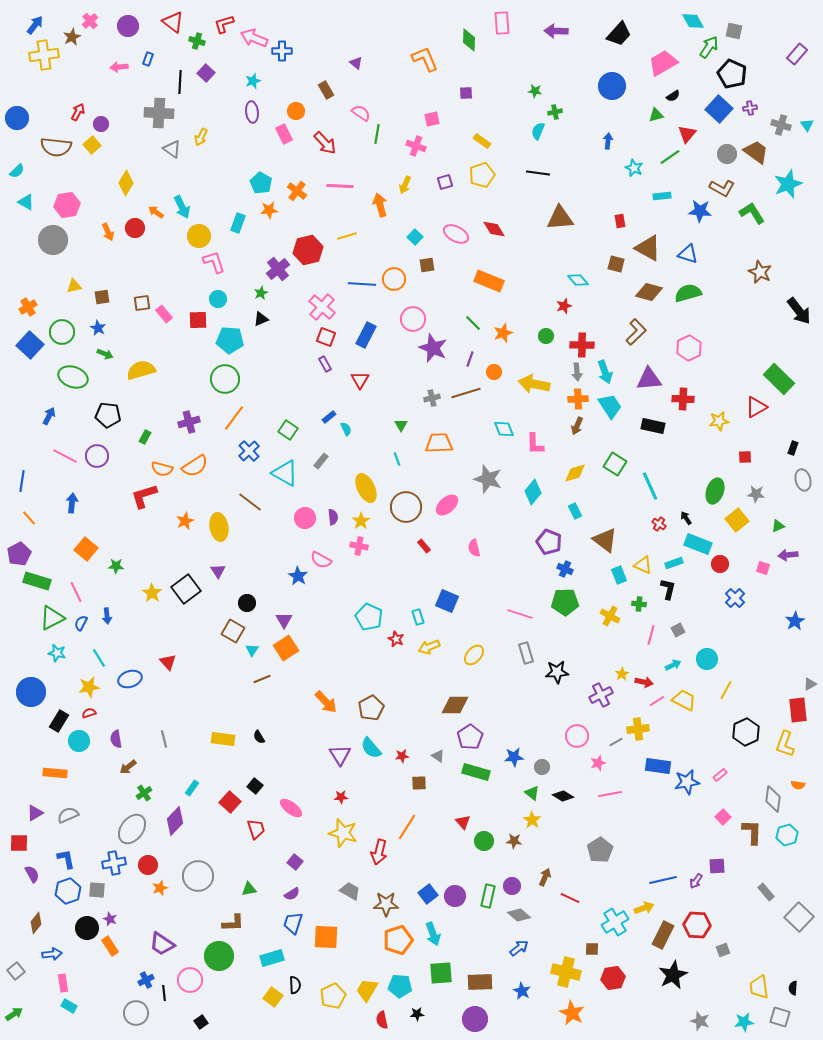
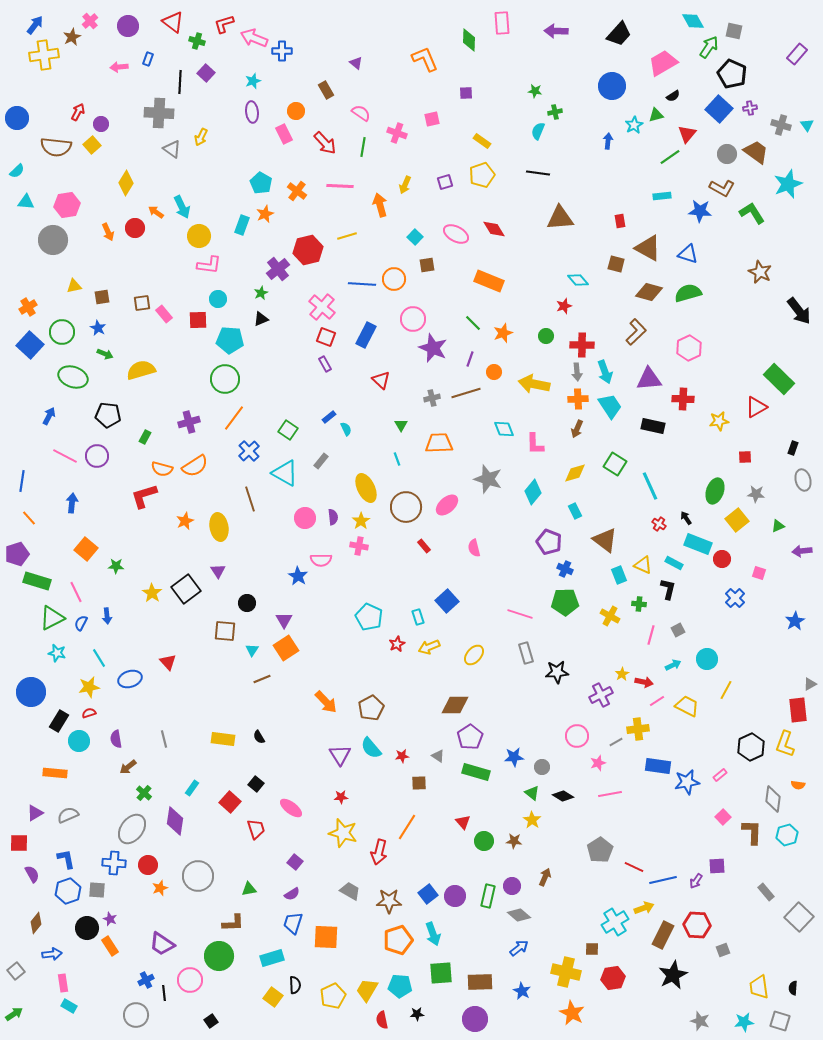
green line at (377, 134): moved 14 px left, 13 px down
pink cross at (416, 146): moved 19 px left, 13 px up
cyan star at (634, 168): moved 43 px up; rotated 18 degrees clockwise
cyan triangle at (26, 202): rotated 24 degrees counterclockwise
orange star at (269, 210): moved 4 px left, 4 px down; rotated 18 degrees counterclockwise
cyan rectangle at (238, 223): moved 4 px right, 2 px down
pink L-shape at (214, 262): moved 5 px left, 3 px down; rotated 115 degrees clockwise
red triangle at (360, 380): moved 21 px right; rotated 18 degrees counterclockwise
brown arrow at (577, 426): moved 3 px down
brown line at (250, 502): moved 3 px up; rotated 35 degrees clockwise
purple pentagon at (19, 554): moved 2 px left; rotated 10 degrees clockwise
purple arrow at (788, 555): moved 14 px right, 4 px up
pink semicircle at (321, 560): rotated 30 degrees counterclockwise
cyan rectangle at (674, 563): rotated 48 degrees clockwise
red circle at (720, 564): moved 2 px right, 5 px up
pink square at (763, 568): moved 4 px left, 5 px down
blue square at (447, 601): rotated 25 degrees clockwise
brown square at (233, 631): moved 8 px left; rotated 25 degrees counterclockwise
red star at (396, 639): moved 1 px right, 5 px down; rotated 21 degrees clockwise
yellow trapezoid at (684, 700): moved 3 px right, 6 px down
black hexagon at (746, 732): moved 5 px right, 15 px down
black square at (255, 786): moved 1 px right, 2 px up
green cross at (144, 793): rotated 14 degrees counterclockwise
purple diamond at (175, 821): rotated 36 degrees counterclockwise
blue cross at (114, 863): rotated 15 degrees clockwise
red line at (570, 898): moved 64 px right, 31 px up
brown star at (386, 904): moved 3 px right, 3 px up
gray circle at (136, 1013): moved 2 px down
gray square at (780, 1017): moved 4 px down
black square at (201, 1022): moved 10 px right, 1 px up
